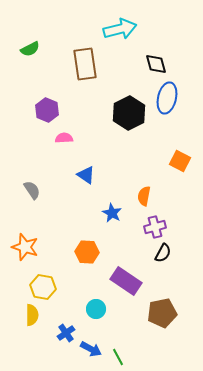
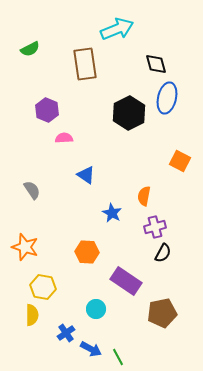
cyan arrow: moved 3 px left; rotated 8 degrees counterclockwise
